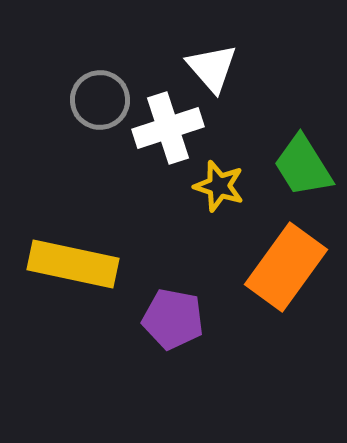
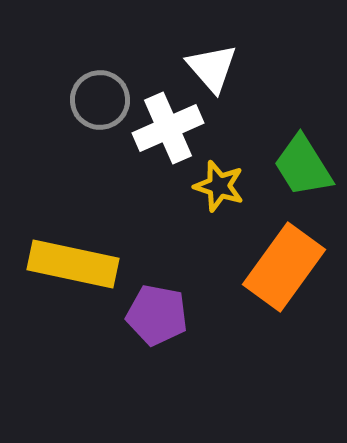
white cross: rotated 6 degrees counterclockwise
orange rectangle: moved 2 px left
purple pentagon: moved 16 px left, 4 px up
